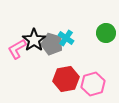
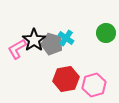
pink hexagon: moved 1 px right, 1 px down
